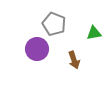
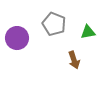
green triangle: moved 6 px left, 1 px up
purple circle: moved 20 px left, 11 px up
